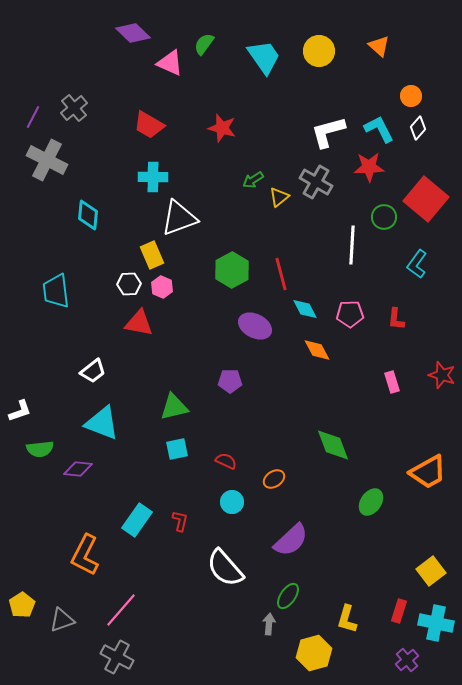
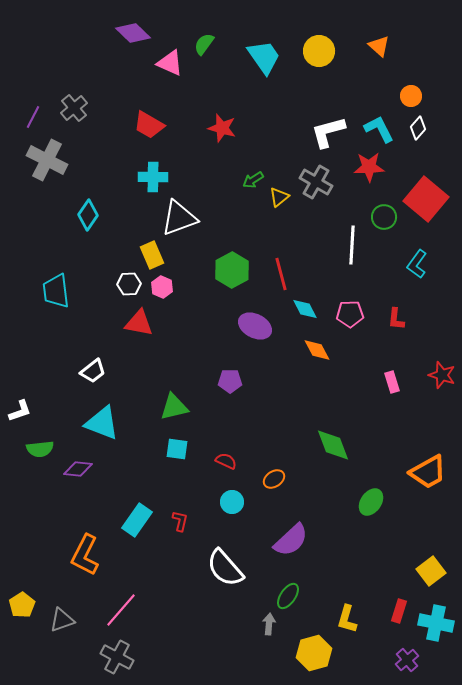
cyan diamond at (88, 215): rotated 28 degrees clockwise
cyan square at (177, 449): rotated 20 degrees clockwise
